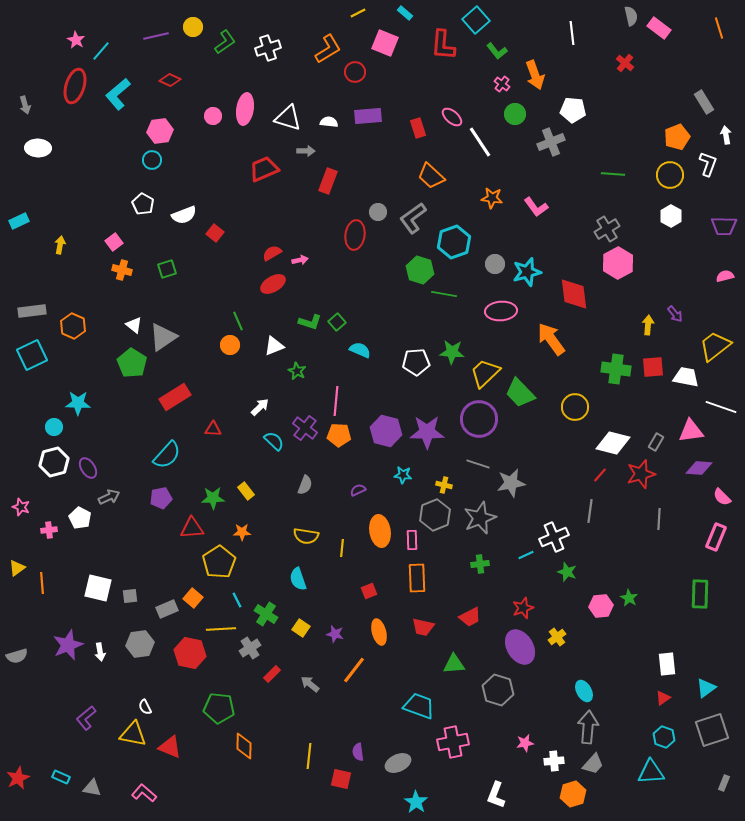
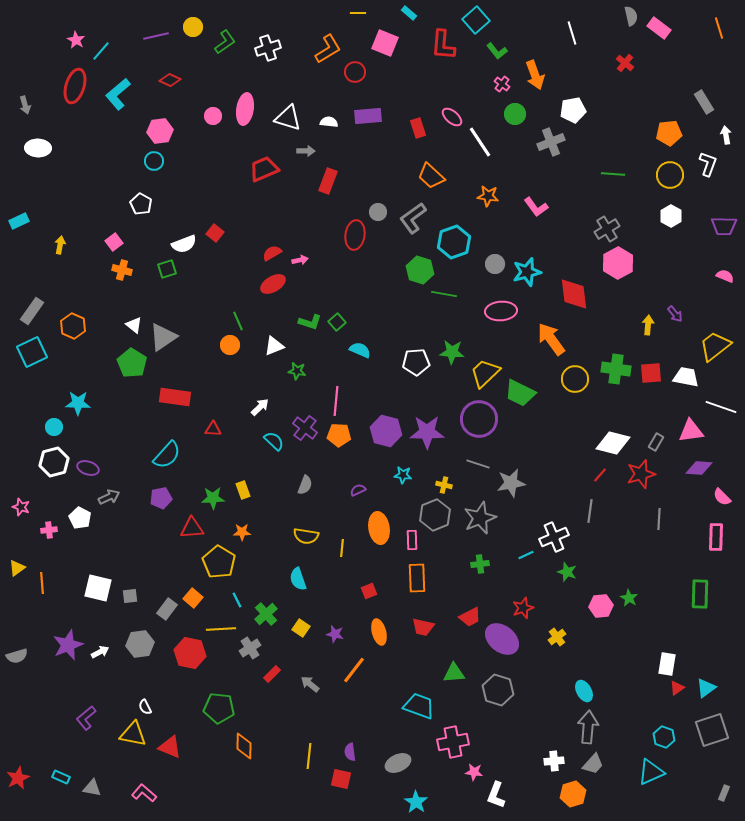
yellow line at (358, 13): rotated 28 degrees clockwise
cyan rectangle at (405, 13): moved 4 px right
white line at (572, 33): rotated 10 degrees counterclockwise
white pentagon at (573, 110): rotated 15 degrees counterclockwise
orange pentagon at (677, 137): moved 8 px left, 4 px up; rotated 15 degrees clockwise
cyan circle at (152, 160): moved 2 px right, 1 px down
orange star at (492, 198): moved 4 px left, 2 px up
white pentagon at (143, 204): moved 2 px left
white semicircle at (184, 215): moved 29 px down
pink semicircle at (725, 276): rotated 36 degrees clockwise
gray rectangle at (32, 311): rotated 48 degrees counterclockwise
cyan square at (32, 355): moved 3 px up
red square at (653, 367): moved 2 px left, 6 px down
green star at (297, 371): rotated 18 degrees counterclockwise
green trapezoid at (520, 393): rotated 20 degrees counterclockwise
red rectangle at (175, 397): rotated 40 degrees clockwise
yellow circle at (575, 407): moved 28 px up
purple ellipse at (88, 468): rotated 40 degrees counterclockwise
yellow rectangle at (246, 491): moved 3 px left, 1 px up; rotated 18 degrees clockwise
orange ellipse at (380, 531): moved 1 px left, 3 px up
pink rectangle at (716, 537): rotated 20 degrees counterclockwise
yellow pentagon at (219, 562): rotated 8 degrees counterclockwise
gray rectangle at (167, 609): rotated 30 degrees counterclockwise
green cross at (266, 614): rotated 15 degrees clockwise
purple ellipse at (520, 647): moved 18 px left, 8 px up; rotated 20 degrees counterclockwise
white arrow at (100, 652): rotated 108 degrees counterclockwise
green triangle at (454, 664): moved 9 px down
white rectangle at (667, 664): rotated 15 degrees clockwise
red triangle at (663, 698): moved 14 px right, 10 px up
pink star at (525, 743): moved 51 px left, 29 px down; rotated 18 degrees clockwise
purple semicircle at (358, 752): moved 8 px left
cyan triangle at (651, 772): rotated 20 degrees counterclockwise
gray rectangle at (724, 783): moved 10 px down
